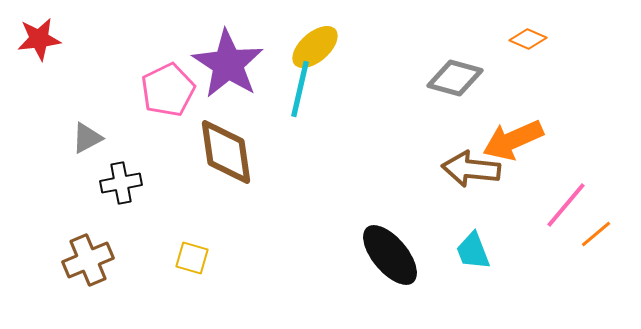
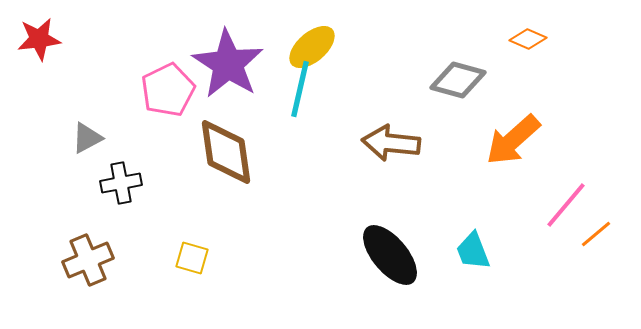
yellow ellipse: moved 3 px left
gray diamond: moved 3 px right, 2 px down
orange arrow: rotated 18 degrees counterclockwise
brown arrow: moved 80 px left, 26 px up
